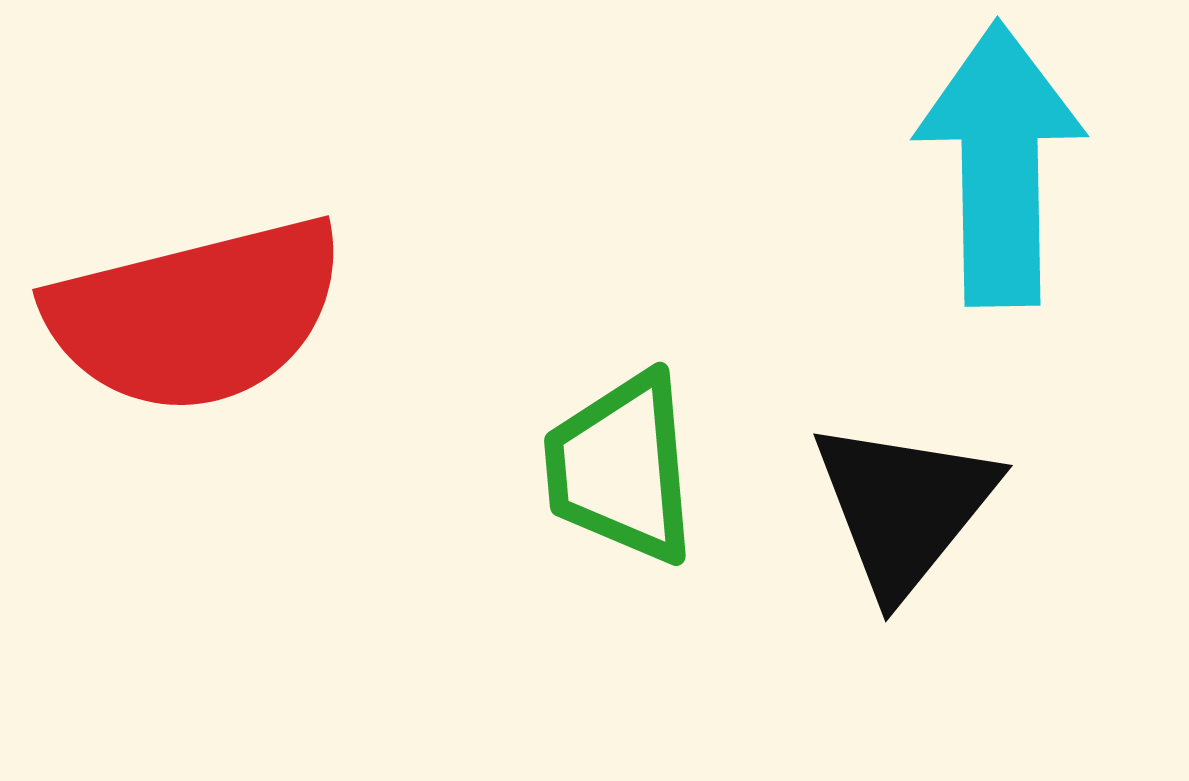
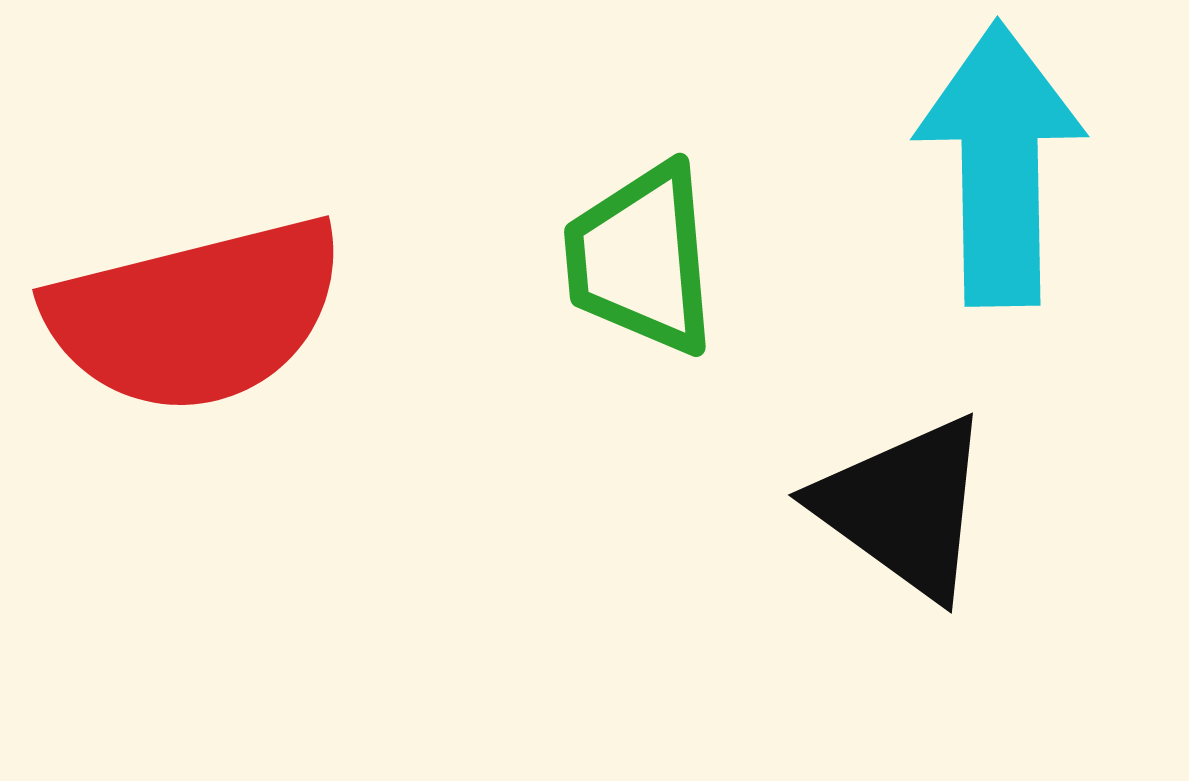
green trapezoid: moved 20 px right, 209 px up
black triangle: rotated 33 degrees counterclockwise
